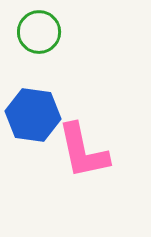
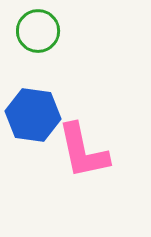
green circle: moved 1 px left, 1 px up
